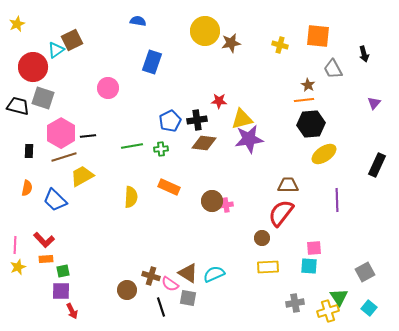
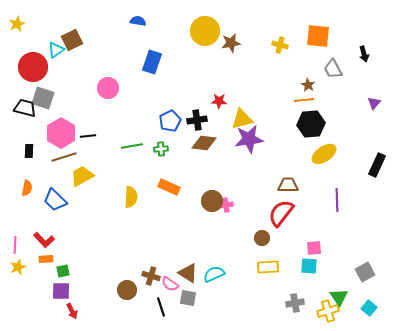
black trapezoid at (18, 106): moved 7 px right, 2 px down
